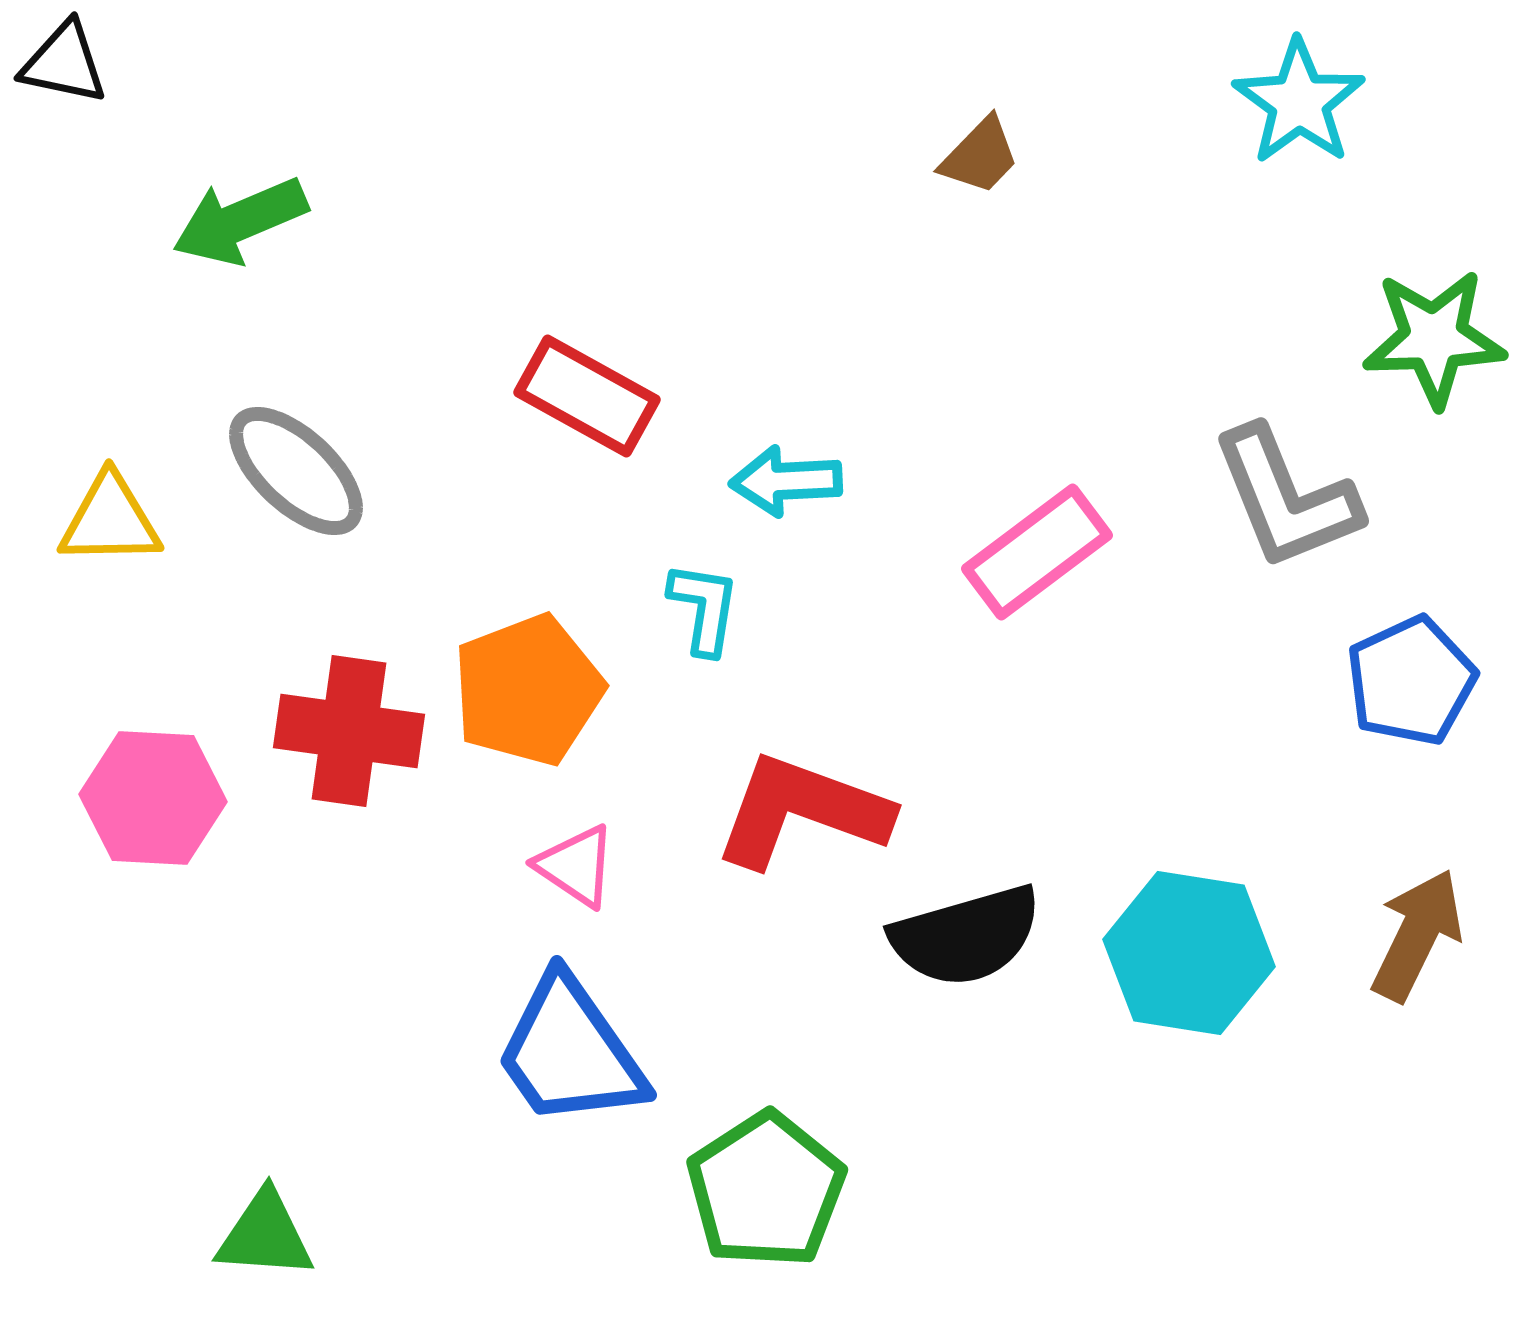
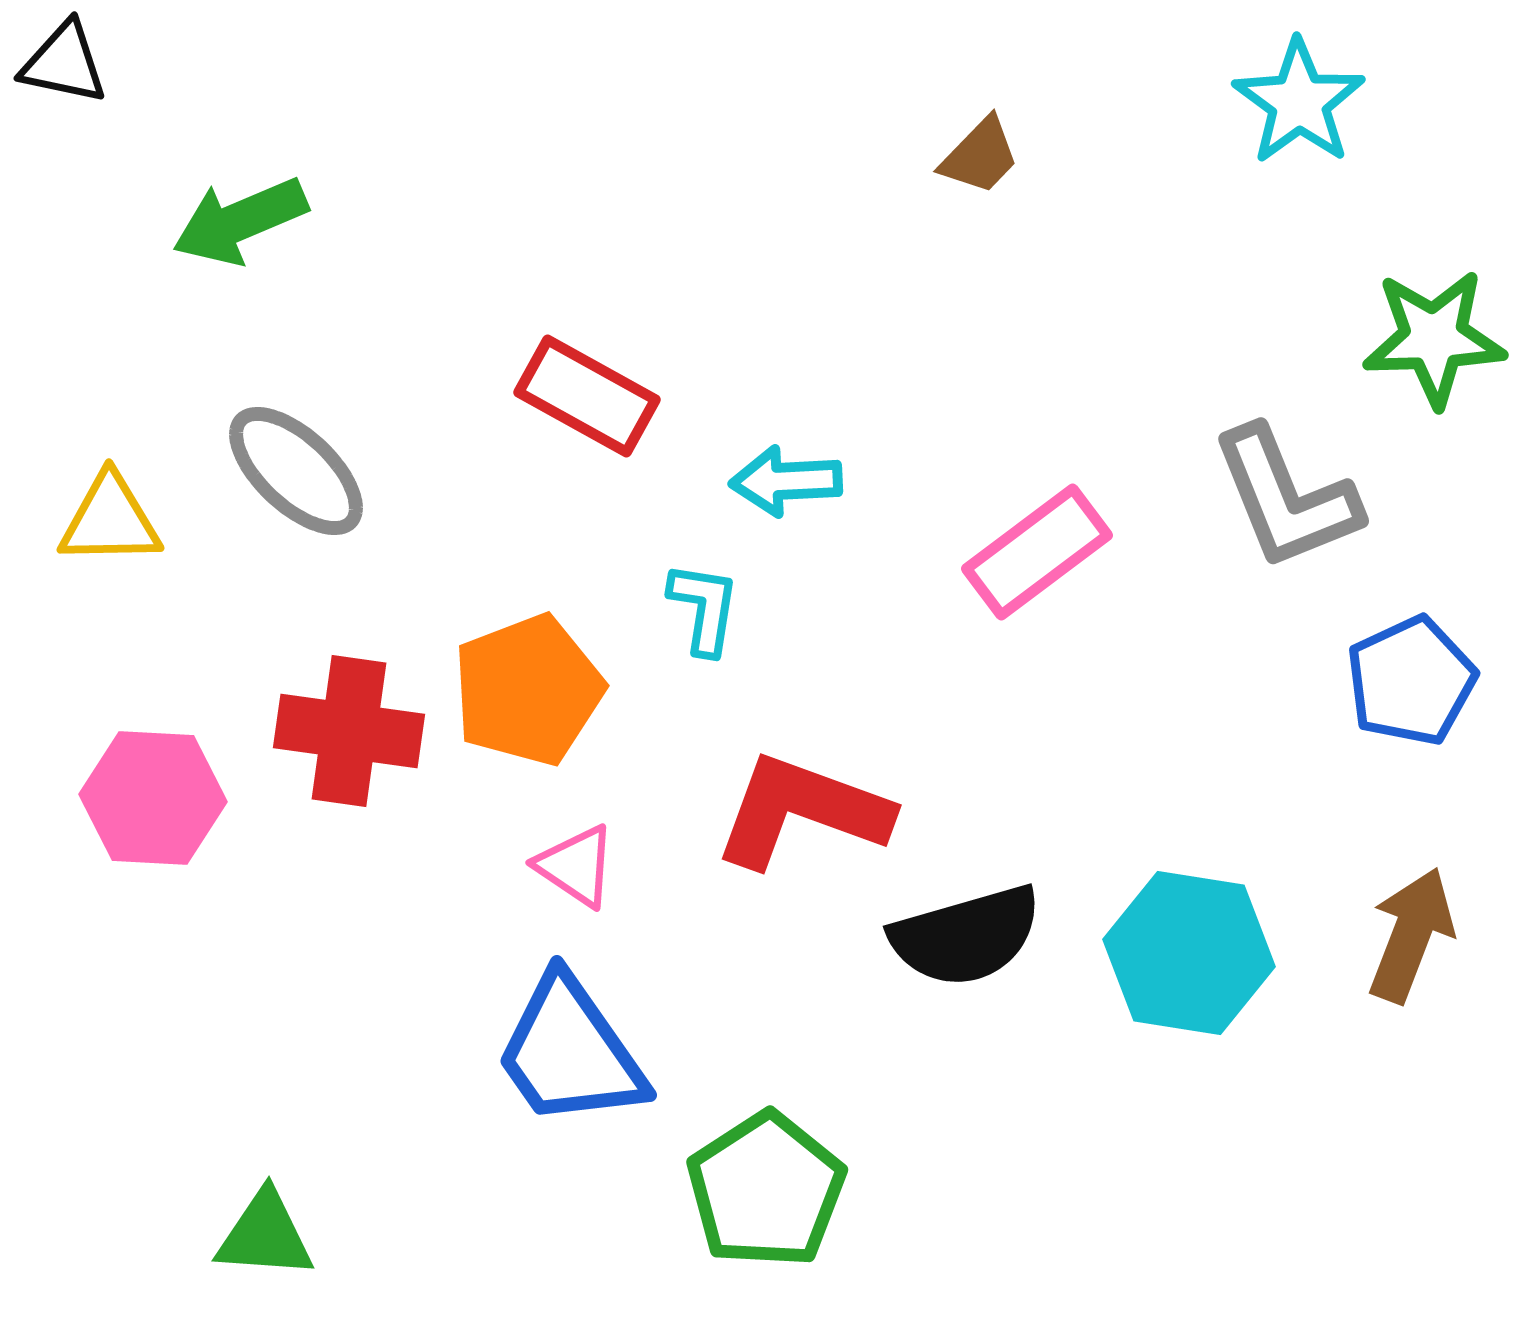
brown arrow: moved 6 px left; rotated 5 degrees counterclockwise
